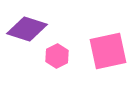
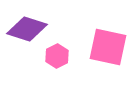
pink square: moved 4 px up; rotated 24 degrees clockwise
